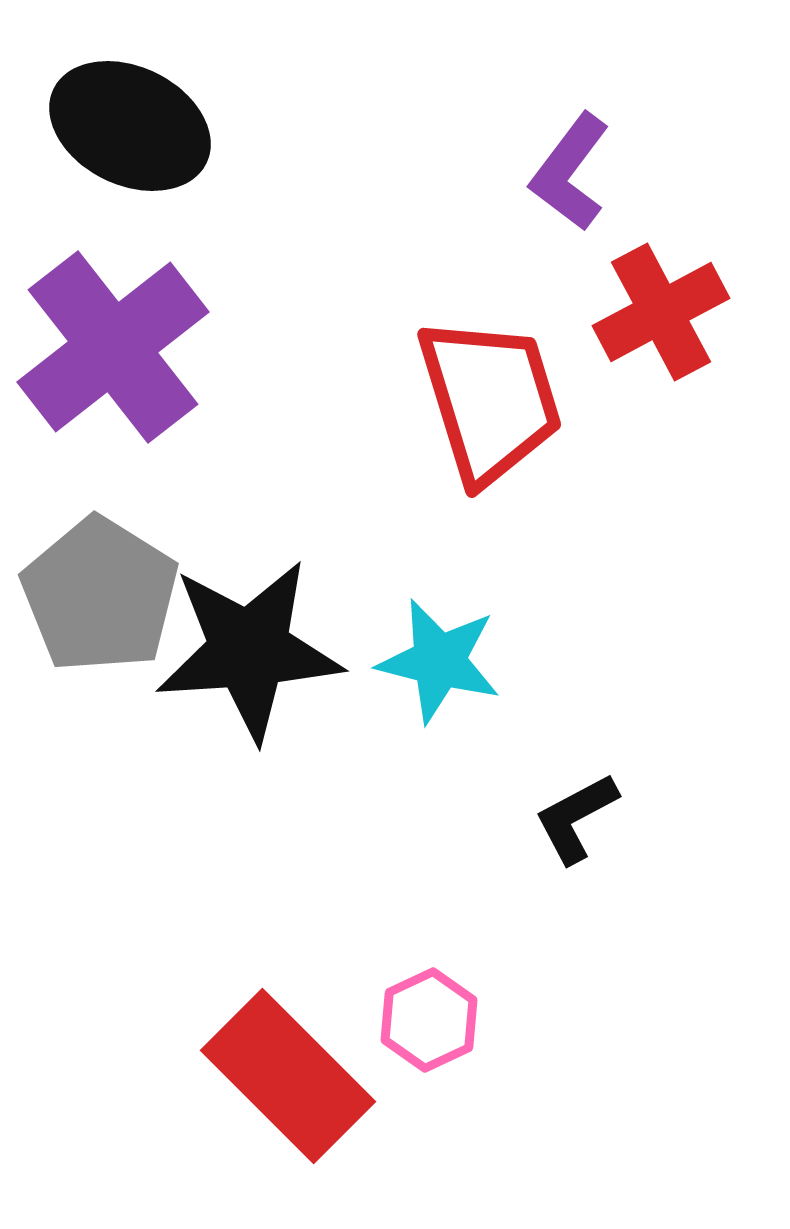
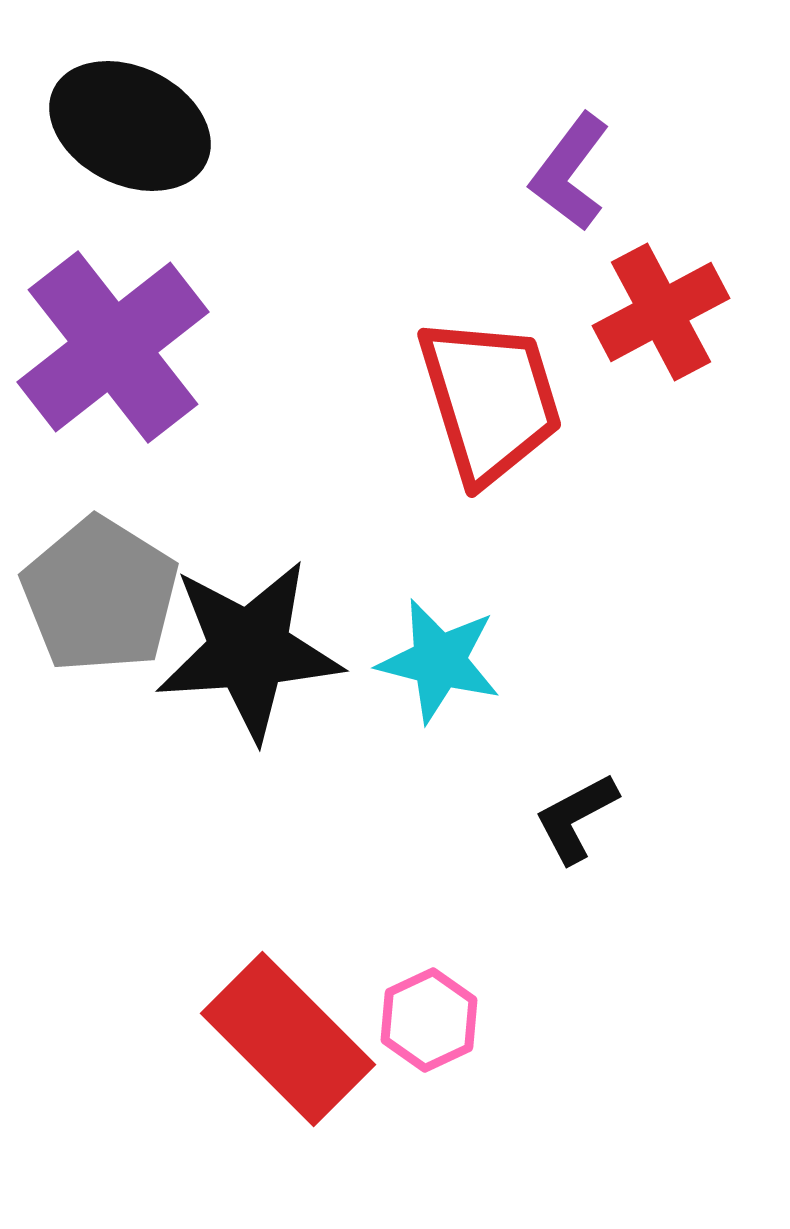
red rectangle: moved 37 px up
